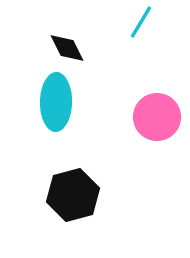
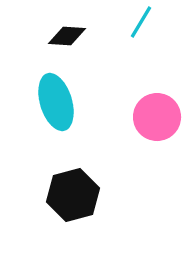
black diamond: moved 12 px up; rotated 60 degrees counterclockwise
cyan ellipse: rotated 18 degrees counterclockwise
